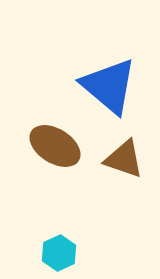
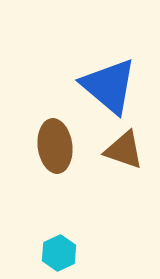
brown ellipse: rotated 51 degrees clockwise
brown triangle: moved 9 px up
